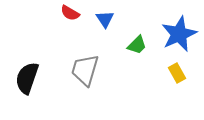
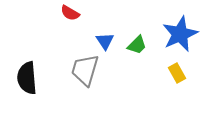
blue triangle: moved 22 px down
blue star: moved 1 px right
black semicircle: rotated 24 degrees counterclockwise
